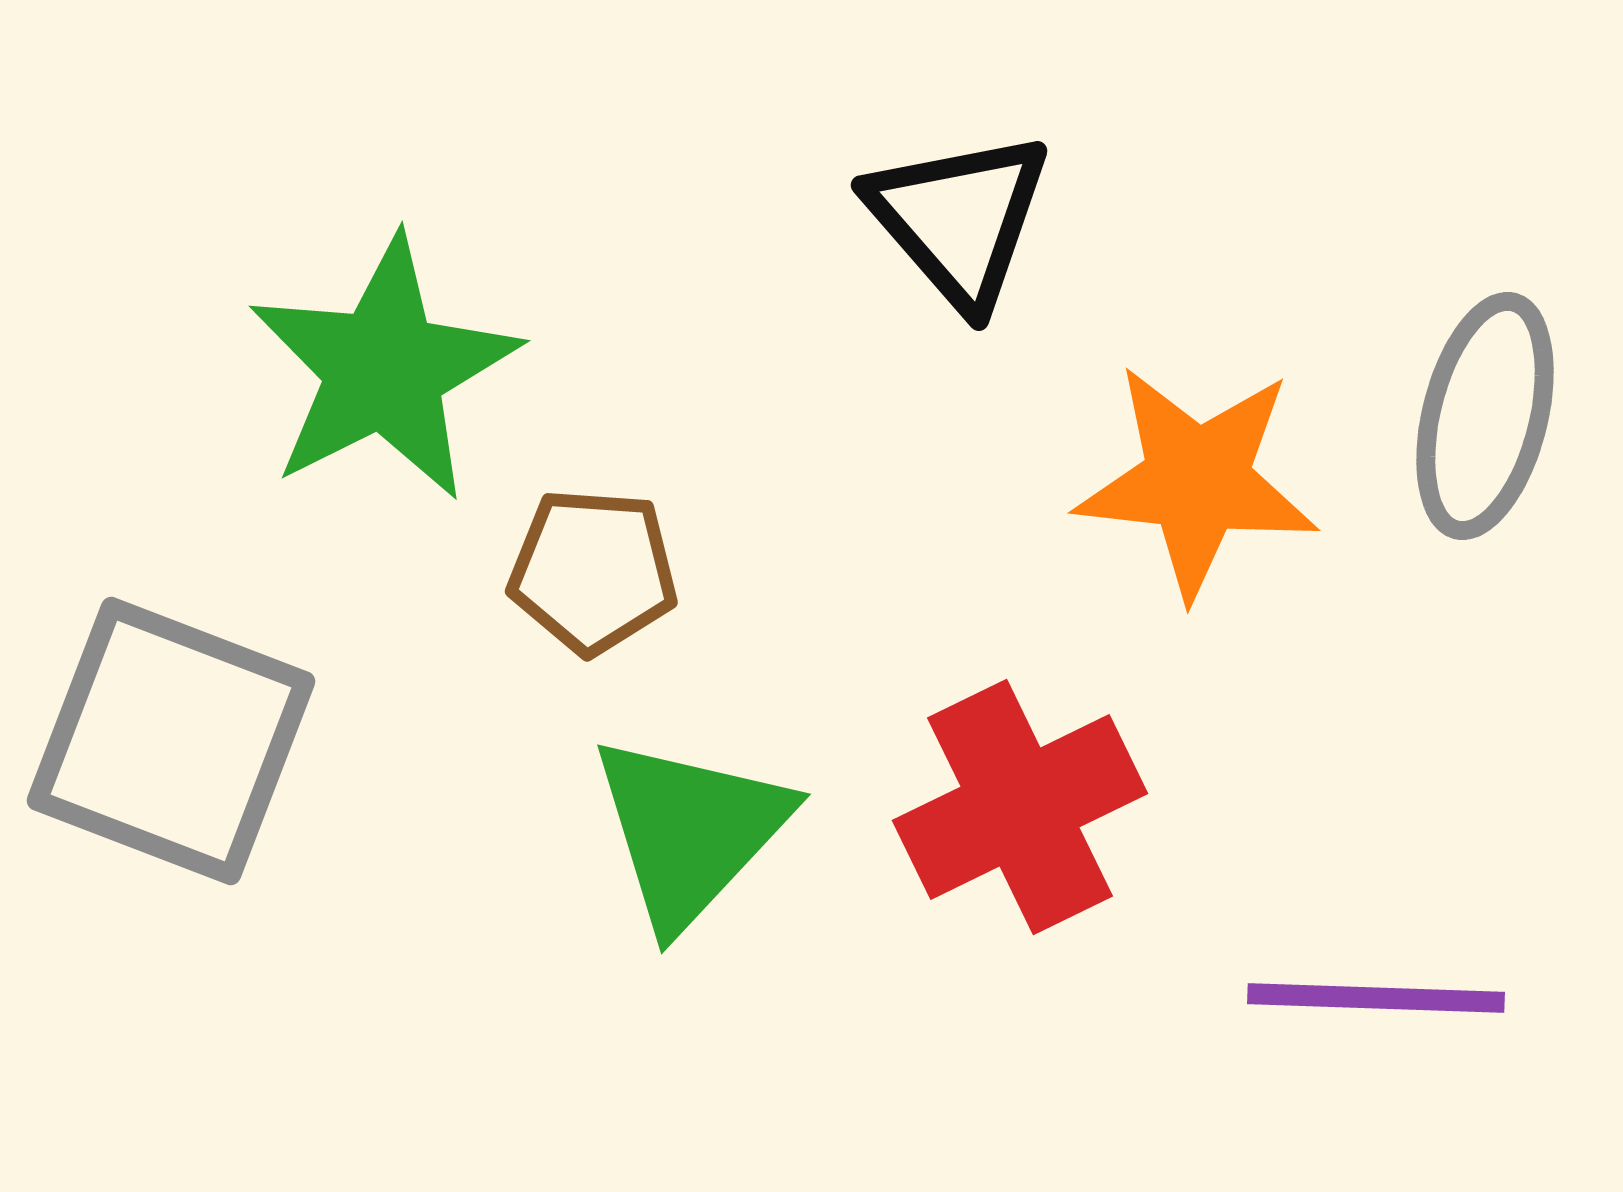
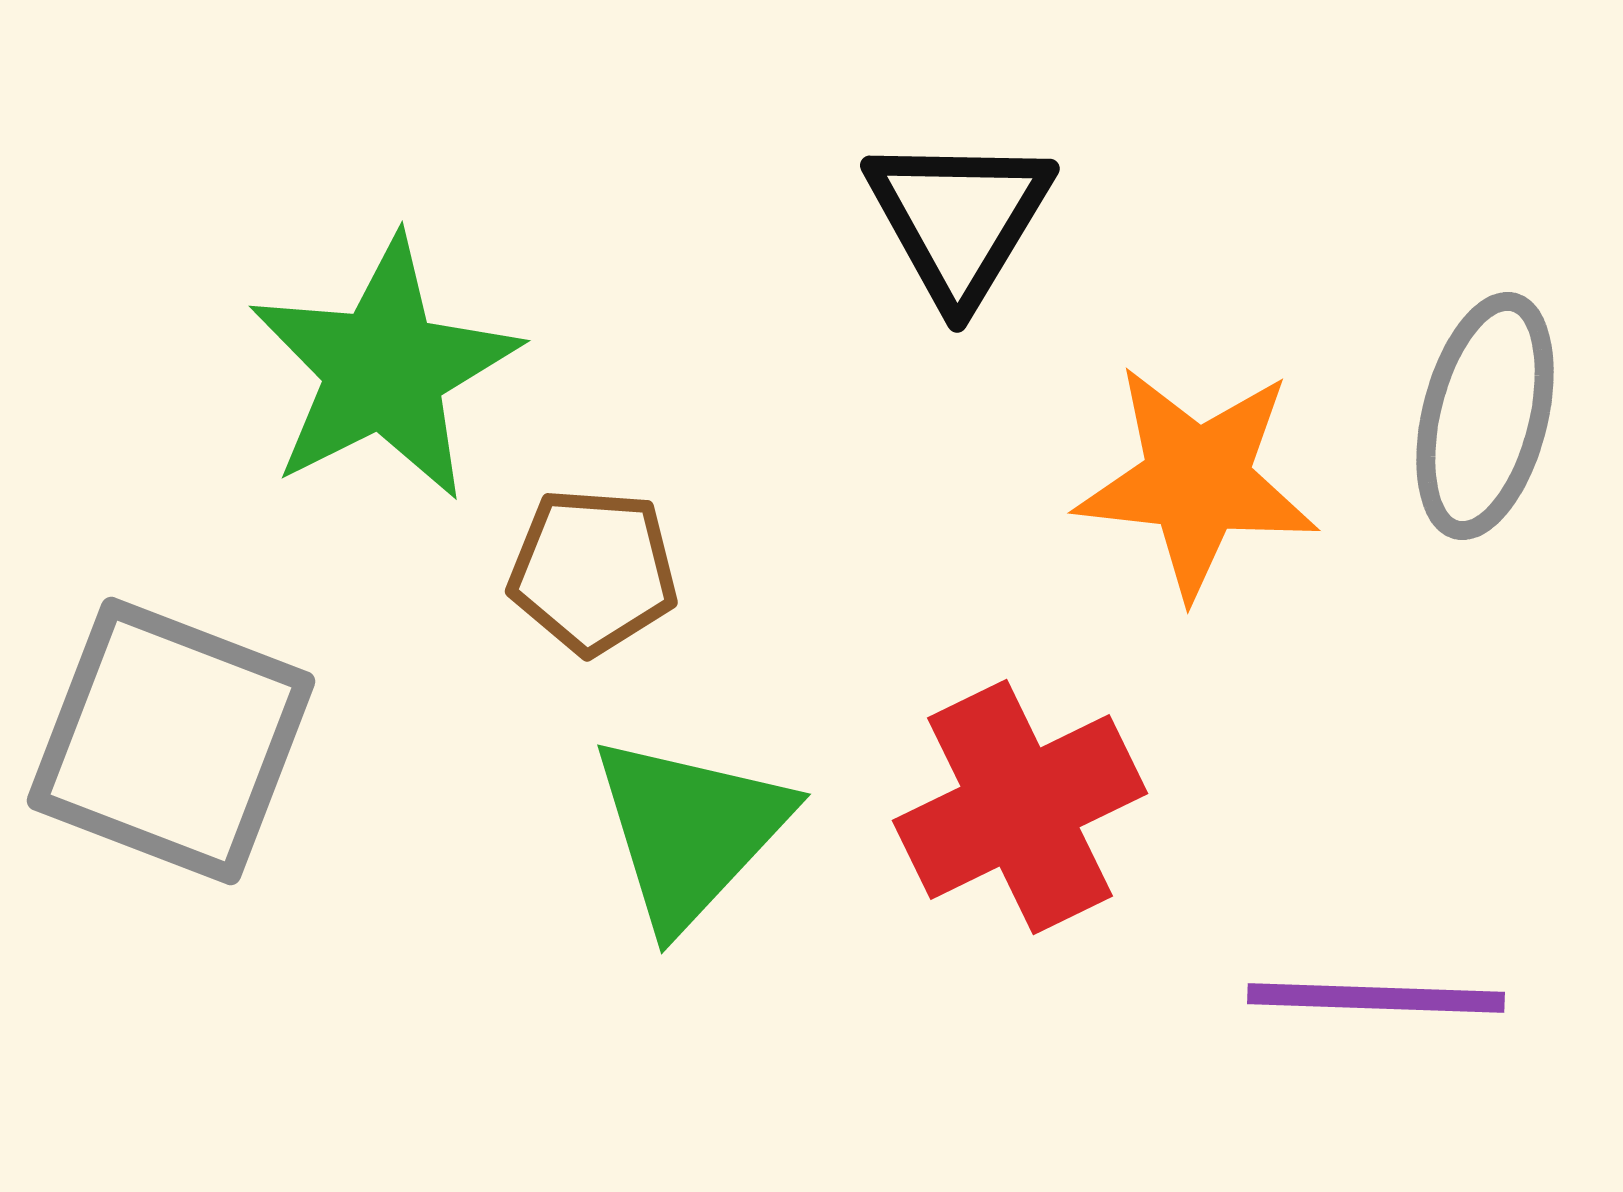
black triangle: rotated 12 degrees clockwise
